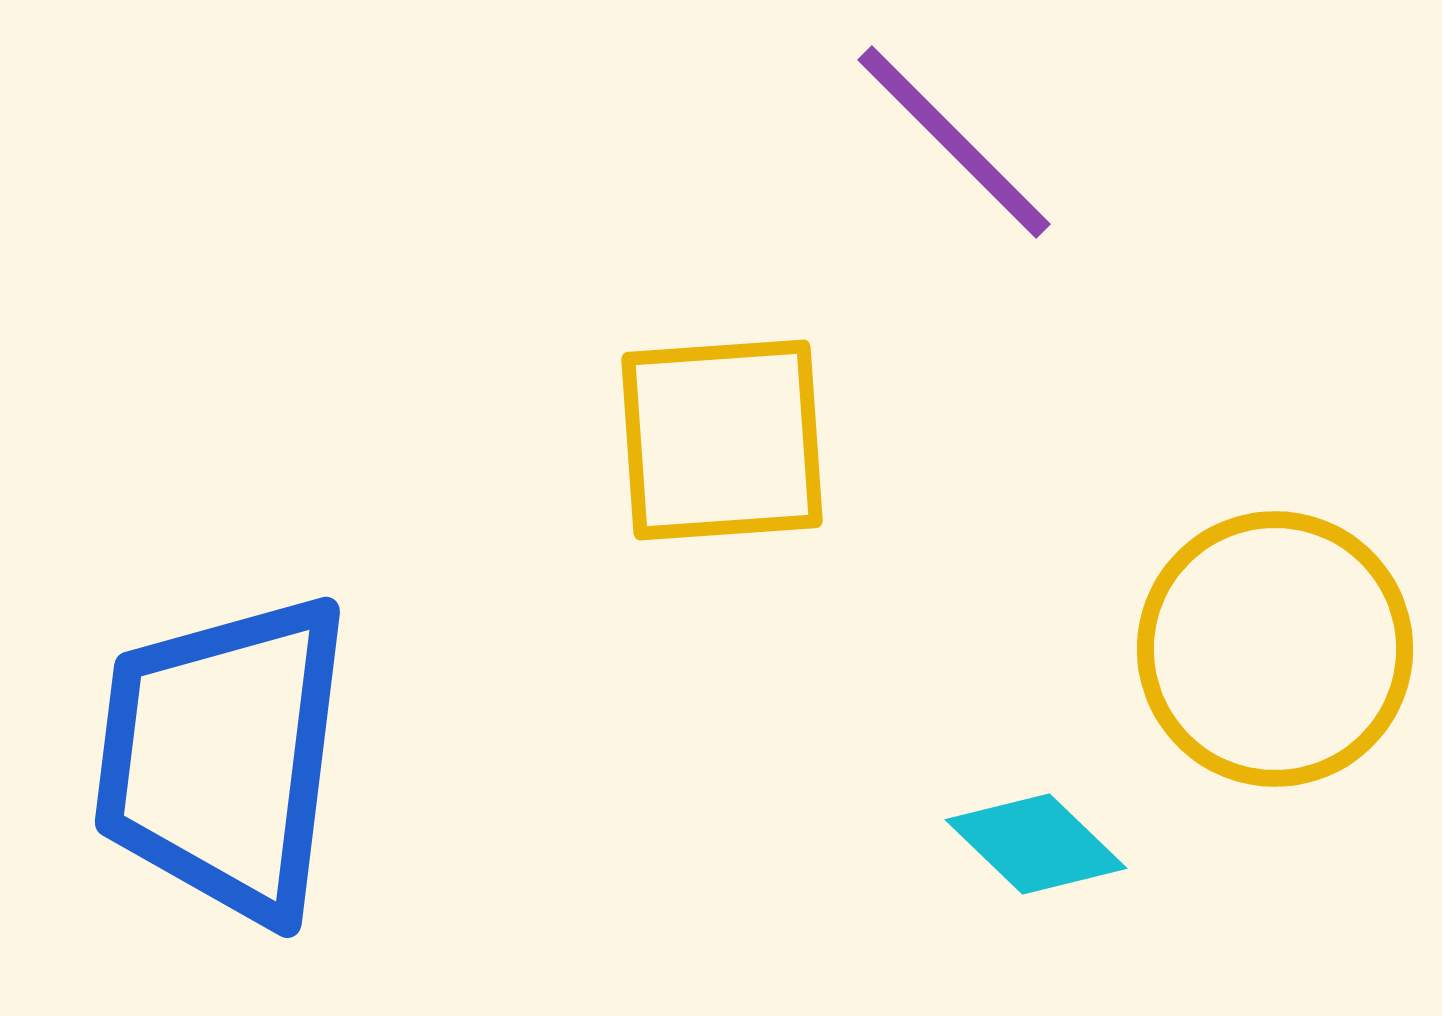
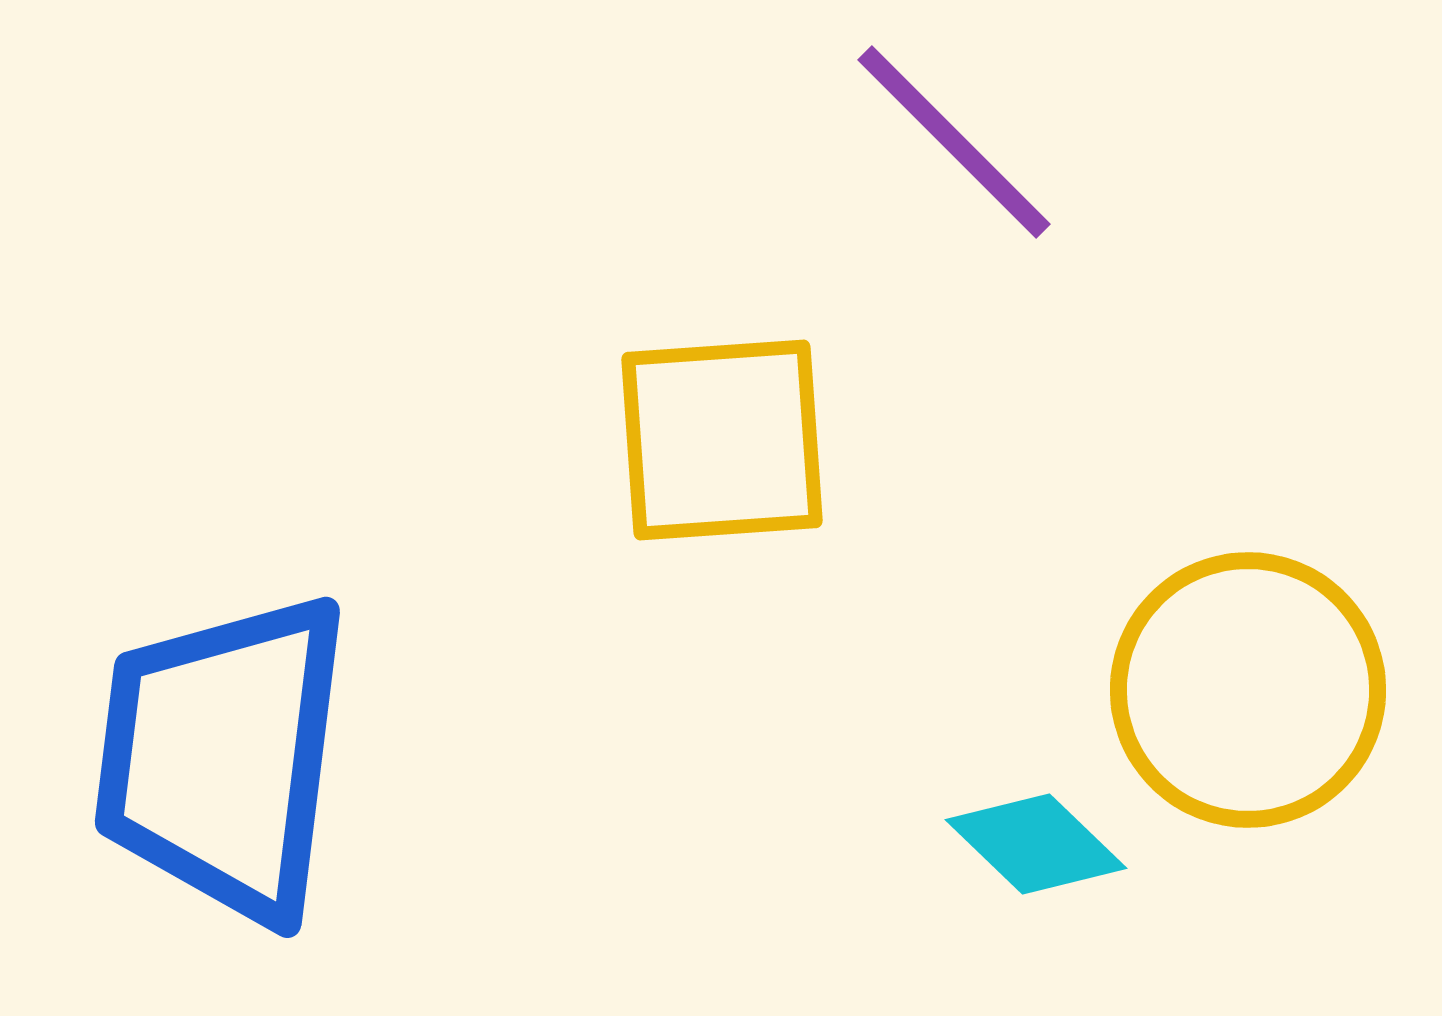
yellow circle: moved 27 px left, 41 px down
